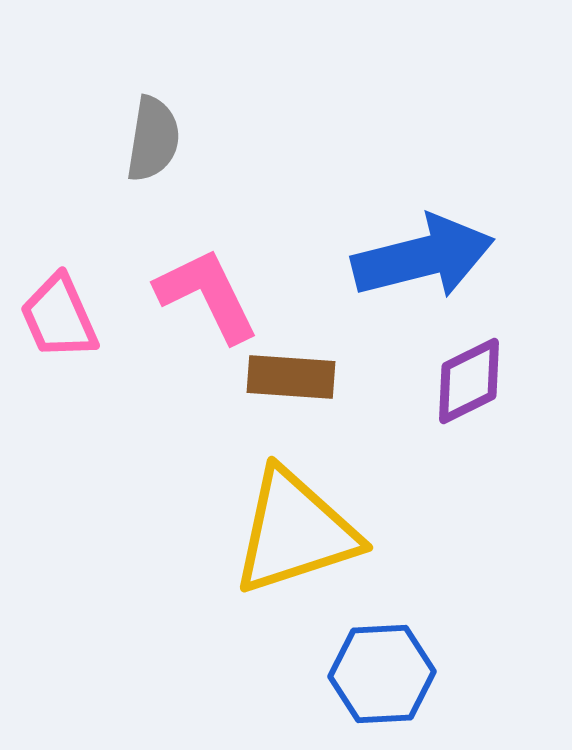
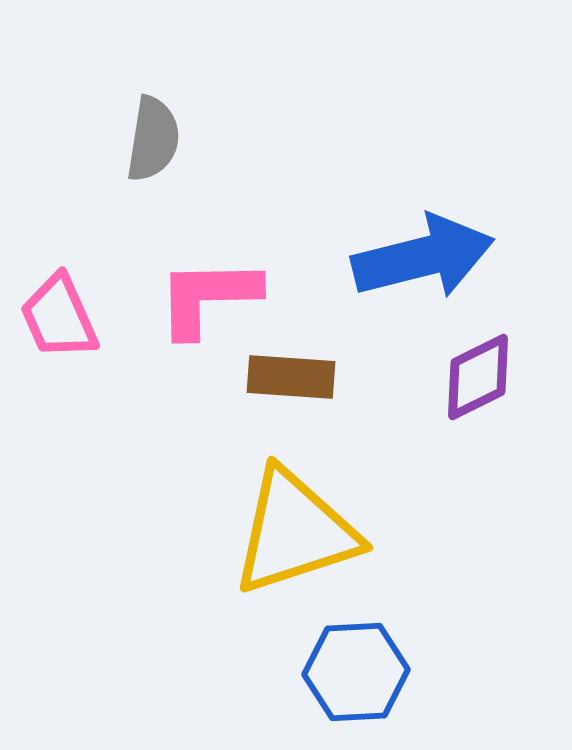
pink L-shape: moved 1 px right, 2 px down; rotated 65 degrees counterclockwise
purple diamond: moved 9 px right, 4 px up
blue hexagon: moved 26 px left, 2 px up
